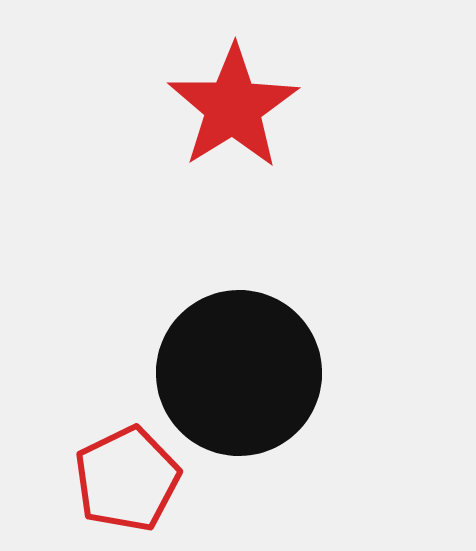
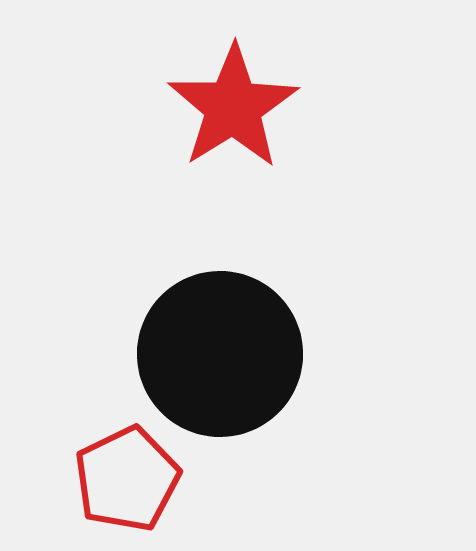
black circle: moved 19 px left, 19 px up
